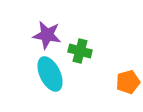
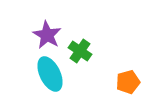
purple star: rotated 20 degrees clockwise
green cross: rotated 20 degrees clockwise
